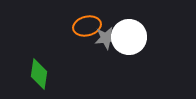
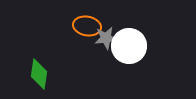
orange ellipse: rotated 24 degrees clockwise
white circle: moved 9 px down
